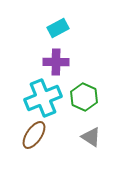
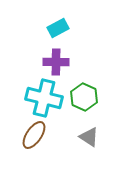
cyan cross: moved 1 px right; rotated 36 degrees clockwise
gray triangle: moved 2 px left
